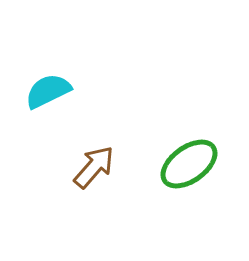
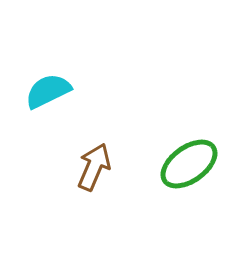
brown arrow: rotated 18 degrees counterclockwise
